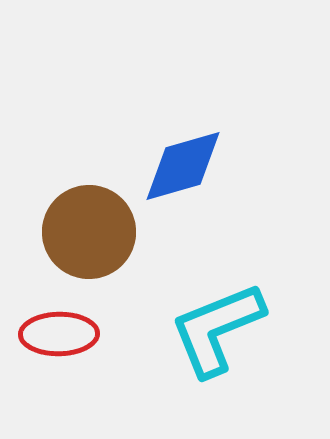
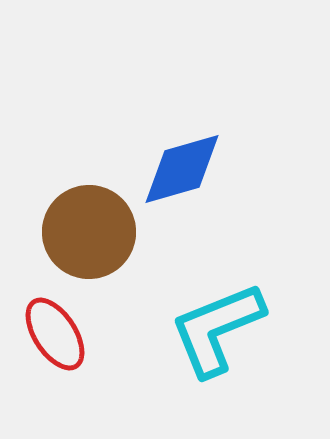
blue diamond: moved 1 px left, 3 px down
red ellipse: moved 4 px left; rotated 58 degrees clockwise
